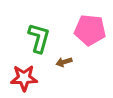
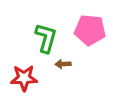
green L-shape: moved 7 px right
brown arrow: moved 1 px left, 2 px down; rotated 14 degrees clockwise
